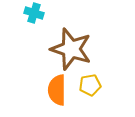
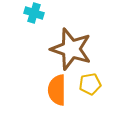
yellow pentagon: moved 1 px up
